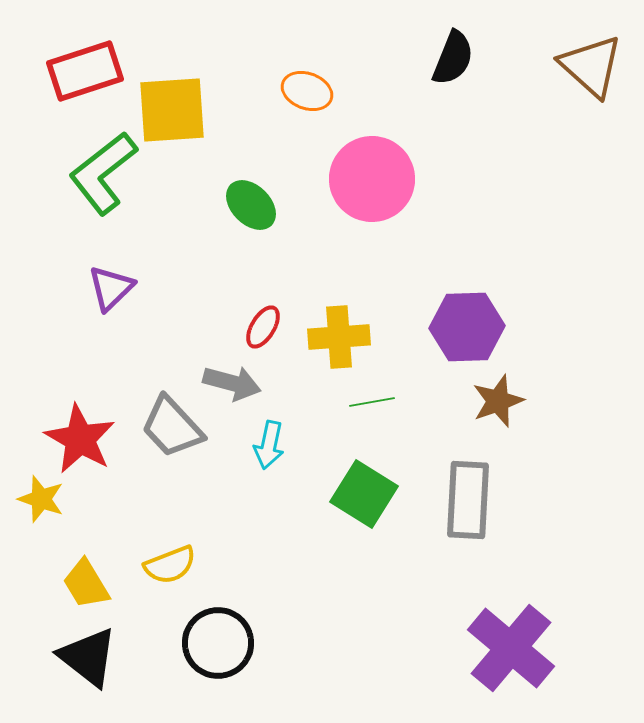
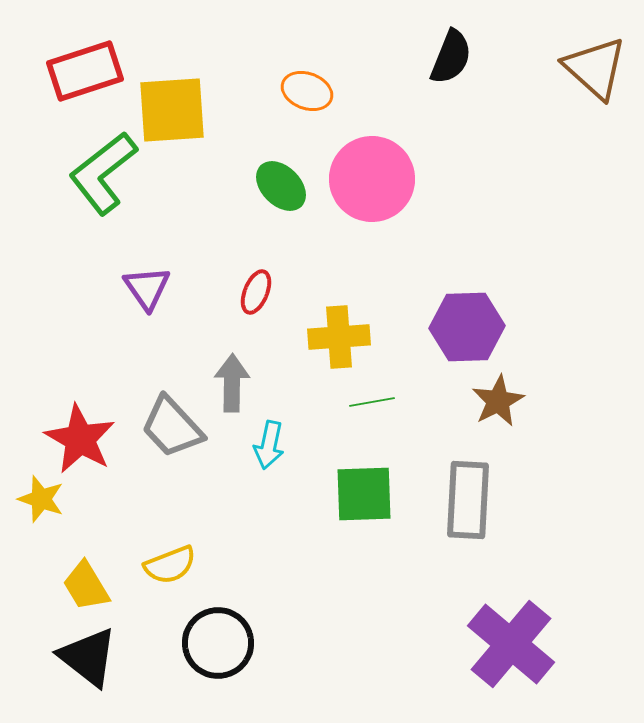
black semicircle: moved 2 px left, 1 px up
brown triangle: moved 4 px right, 2 px down
green ellipse: moved 30 px right, 19 px up
purple triangle: moved 36 px right; rotated 21 degrees counterclockwise
red ellipse: moved 7 px left, 35 px up; rotated 9 degrees counterclockwise
gray arrow: rotated 104 degrees counterclockwise
brown star: rotated 8 degrees counterclockwise
green square: rotated 34 degrees counterclockwise
yellow trapezoid: moved 2 px down
purple cross: moved 4 px up
